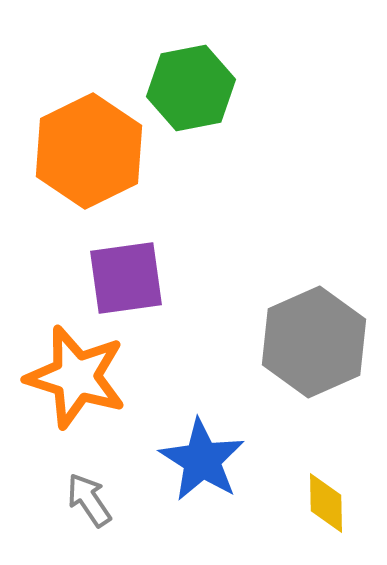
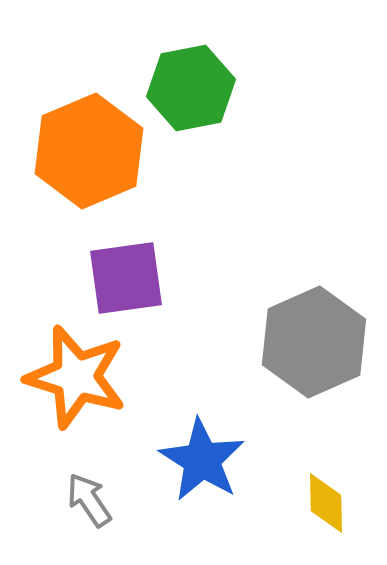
orange hexagon: rotated 3 degrees clockwise
